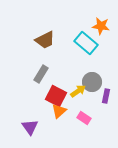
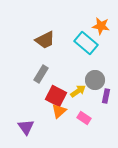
gray circle: moved 3 px right, 2 px up
purple triangle: moved 4 px left
